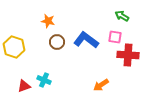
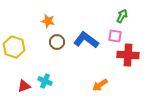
green arrow: rotated 88 degrees clockwise
pink square: moved 1 px up
cyan cross: moved 1 px right, 1 px down
orange arrow: moved 1 px left
